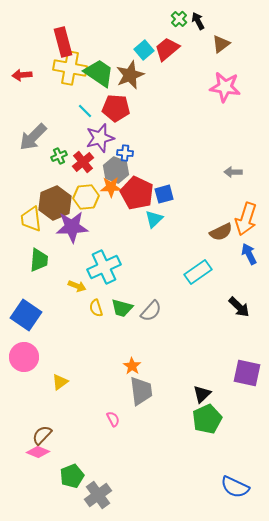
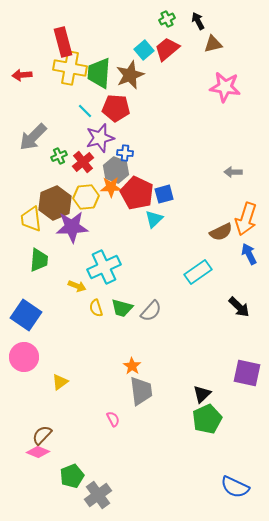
green cross at (179, 19): moved 12 px left; rotated 21 degrees clockwise
brown triangle at (221, 44): moved 8 px left; rotated 24 degrees clockwise
green trapezoid at (99, 73): rotated 120 degrees counterclockwise
